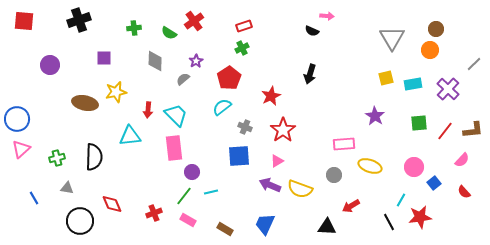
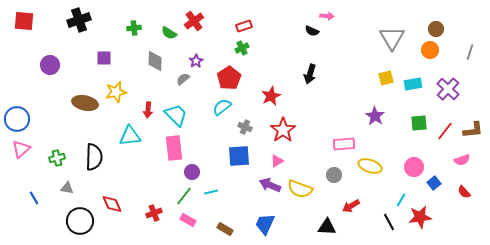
gray line at (474, 64): moved 4 px left, 12 px up; rotated 28 degrees counterclockwise
pink semicircle at (462, 160): rotated 28 degrees clockwise
